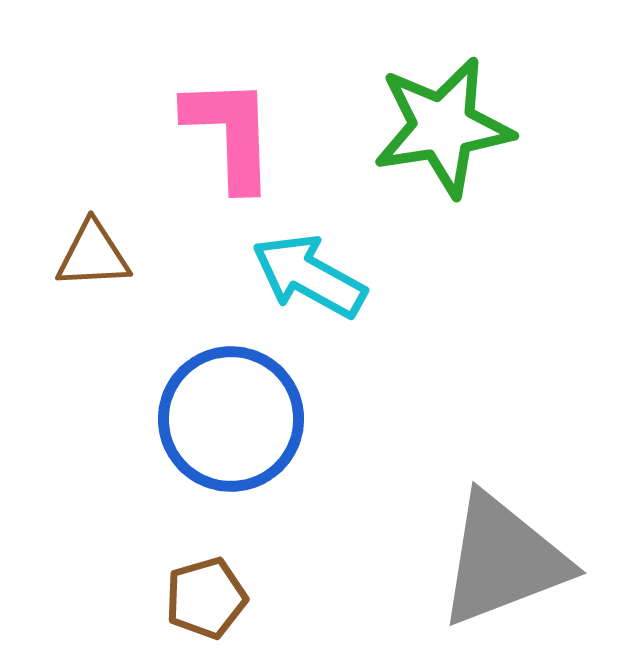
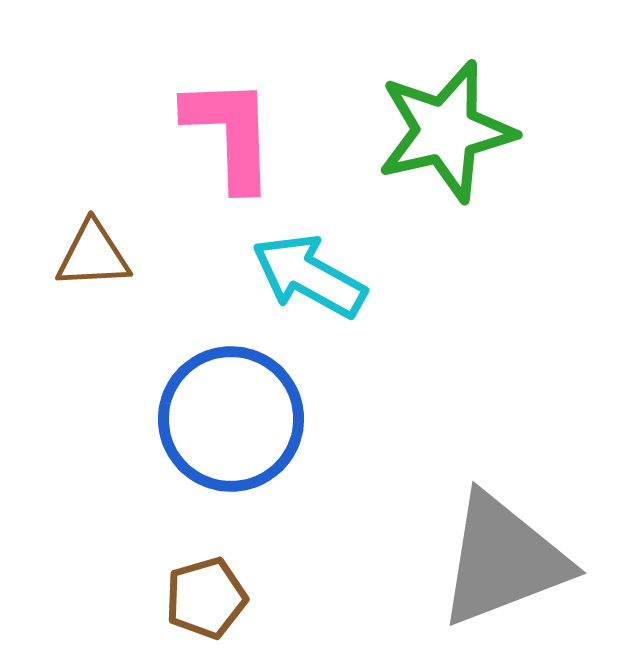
green star: moved 3 px right, 4 px down; rotated 4 degrees counterclockwise
